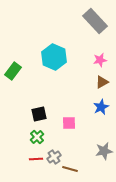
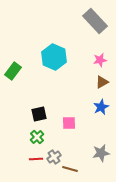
gray star: moved 3 px left, 2 px down
